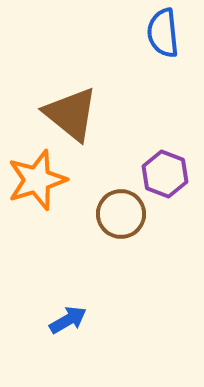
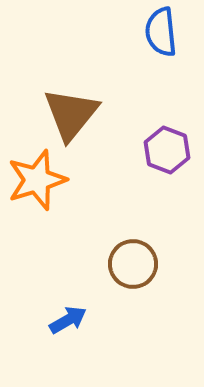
blue semicircle: moved 2 px left, 1 px up
brown triangle: rotated 30 degrees clockwise
purple hexagon: moved 2 px right, 24 px up
brown circle: moved 12 px right, 50 px down
